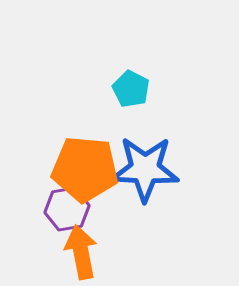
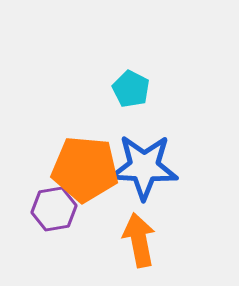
blue star: moved 1 px left, 2 px up
purple hexagon: moved 13 px left
orange arrow: moved 58 px right, 12 px up
